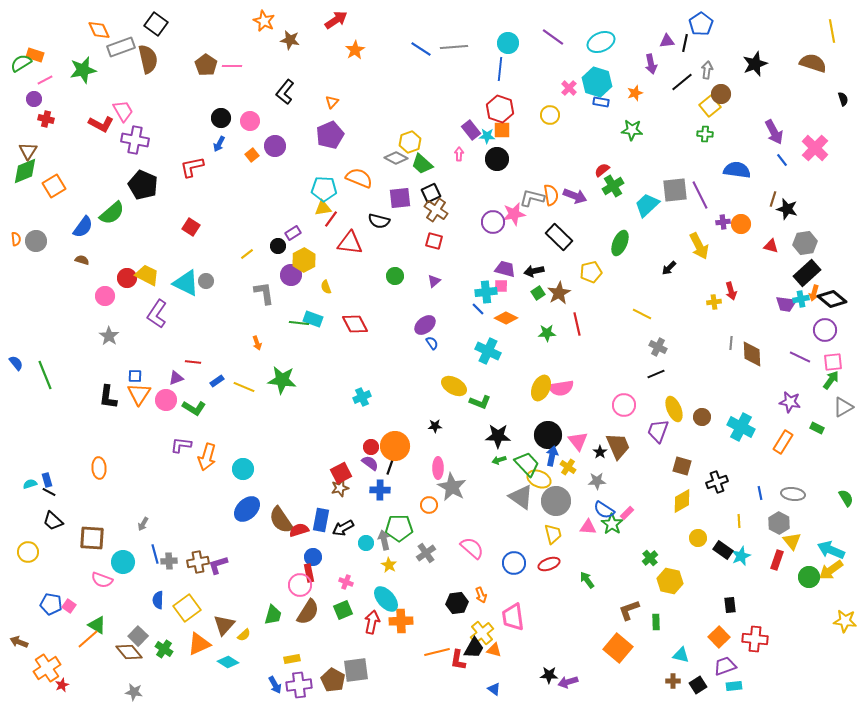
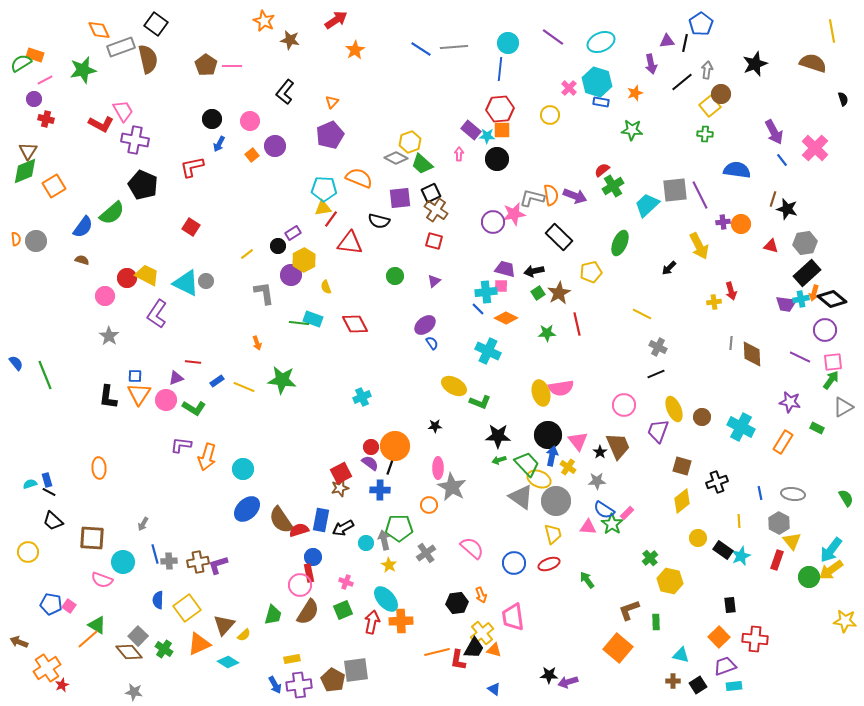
red hexagon at (500, 109): rotated 24 degrees counterclockwise
black circle at (221, 118): moved 9 px left, 1 px down
purple rectangle at (471, 130): rotated 12 degrees counterclockwise
yellow ellipse at (541, 388): moved 5 px down; rotated 40 degrees counterclockwise
yellow diamond at (682, 501): rotated 10 degrees counterclockwise
cyan arrow at (831, 550): rotated 76 degrees counterclockwise
